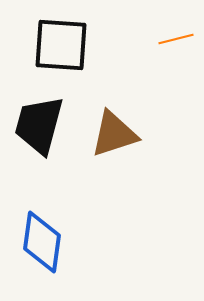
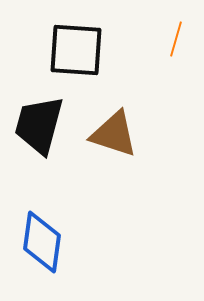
orange line: rotated 60 degrees counterclockwise
black square: moved 15 px right, 5 px down
brown triangle: rotated 36 degrees clockwise
